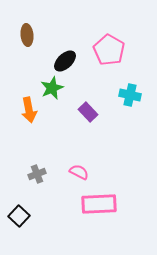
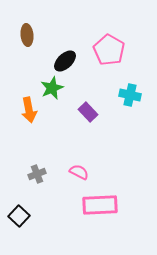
pink rectangle: moved 1 px right, 1 px down
